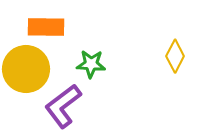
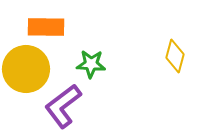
yellow diamond: rotated 12 degrees counterclockwise
